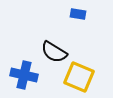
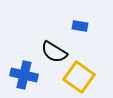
blue rectangle: moved 2 px right, 12 px down
yellow square: rotated 12 degrees clockwise
